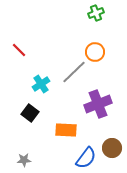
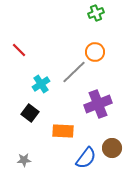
orange rectangle: moved 3 px left, 1 px down
